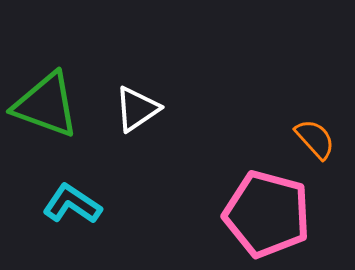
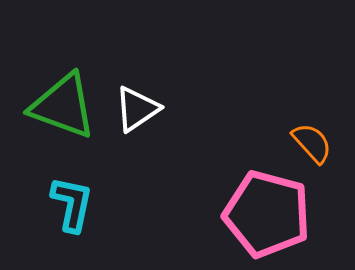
green triangle: moved 17 px right, 1 px down
orange semicircle: moved 3 px left, 4 px down
cyan L-shape: rotated 68 degrees clockwise
